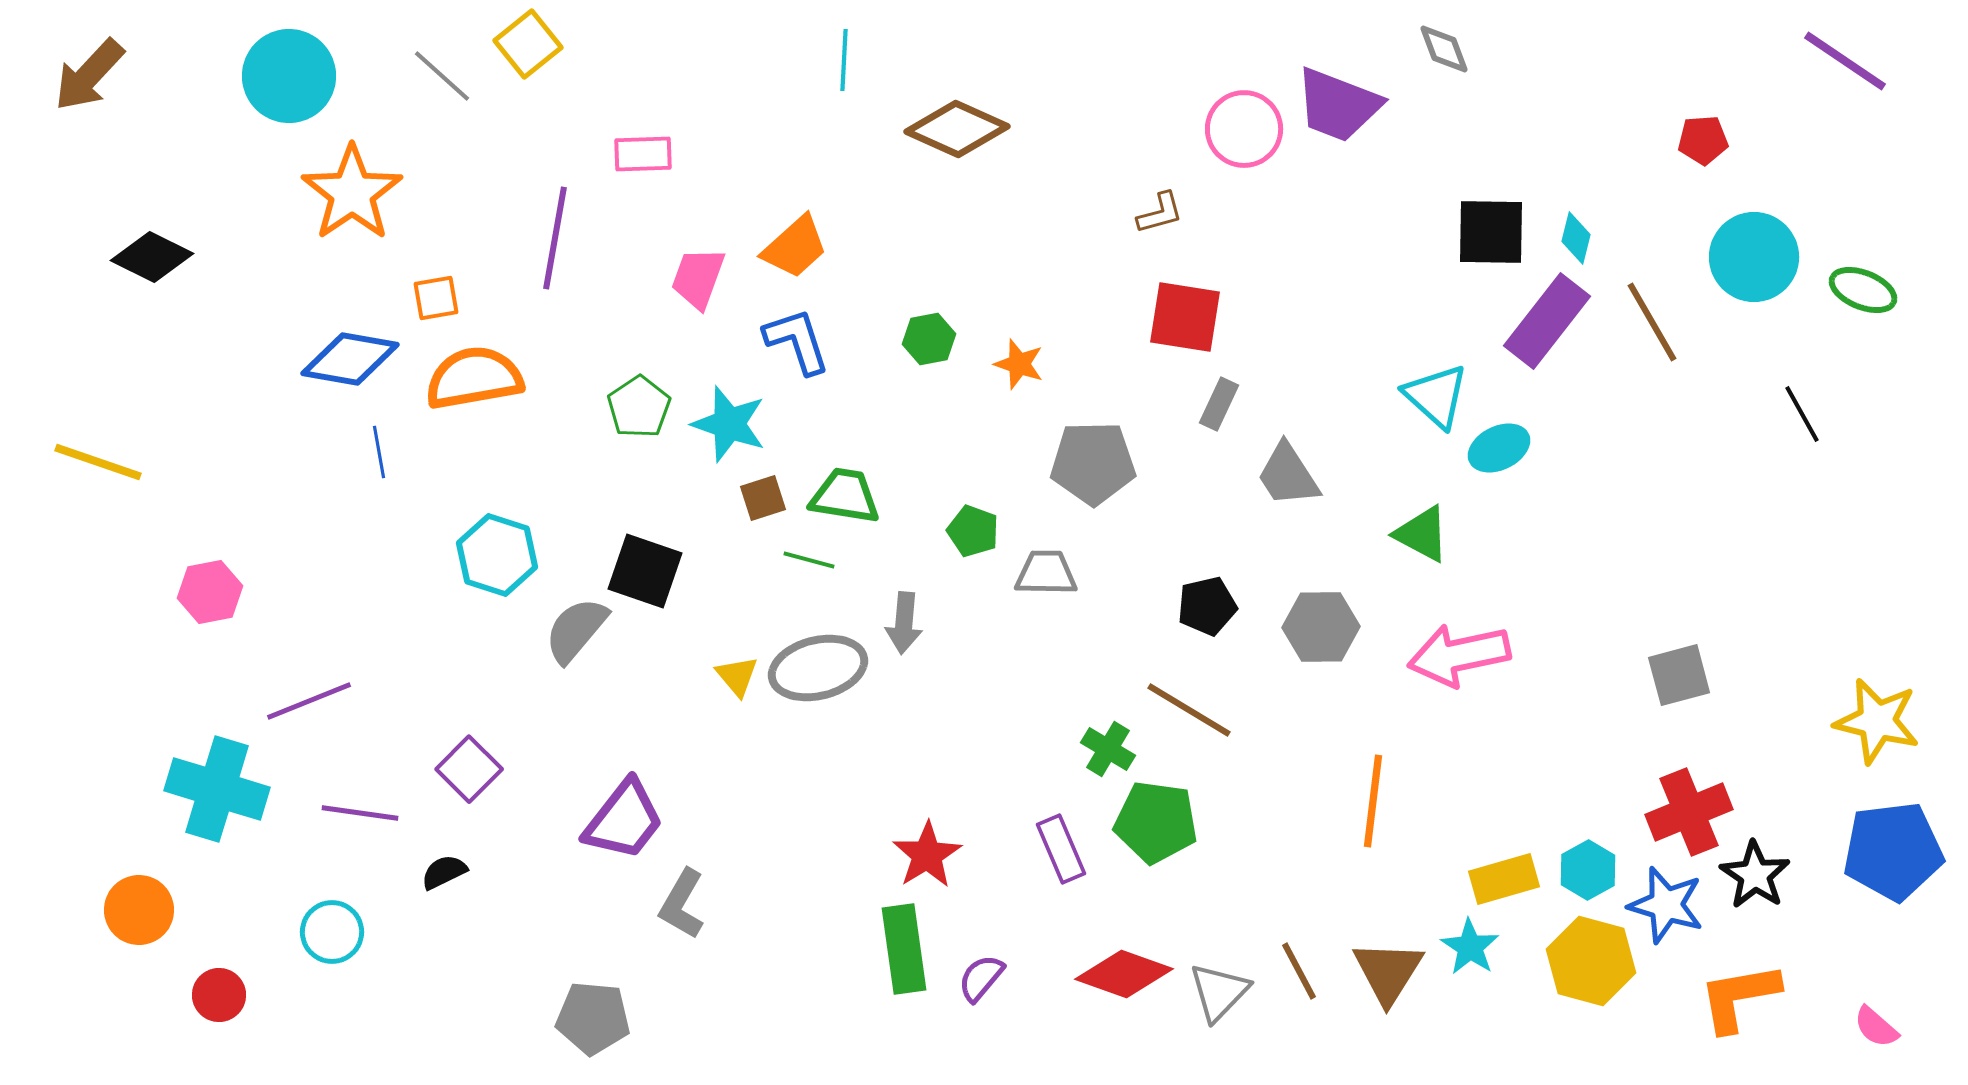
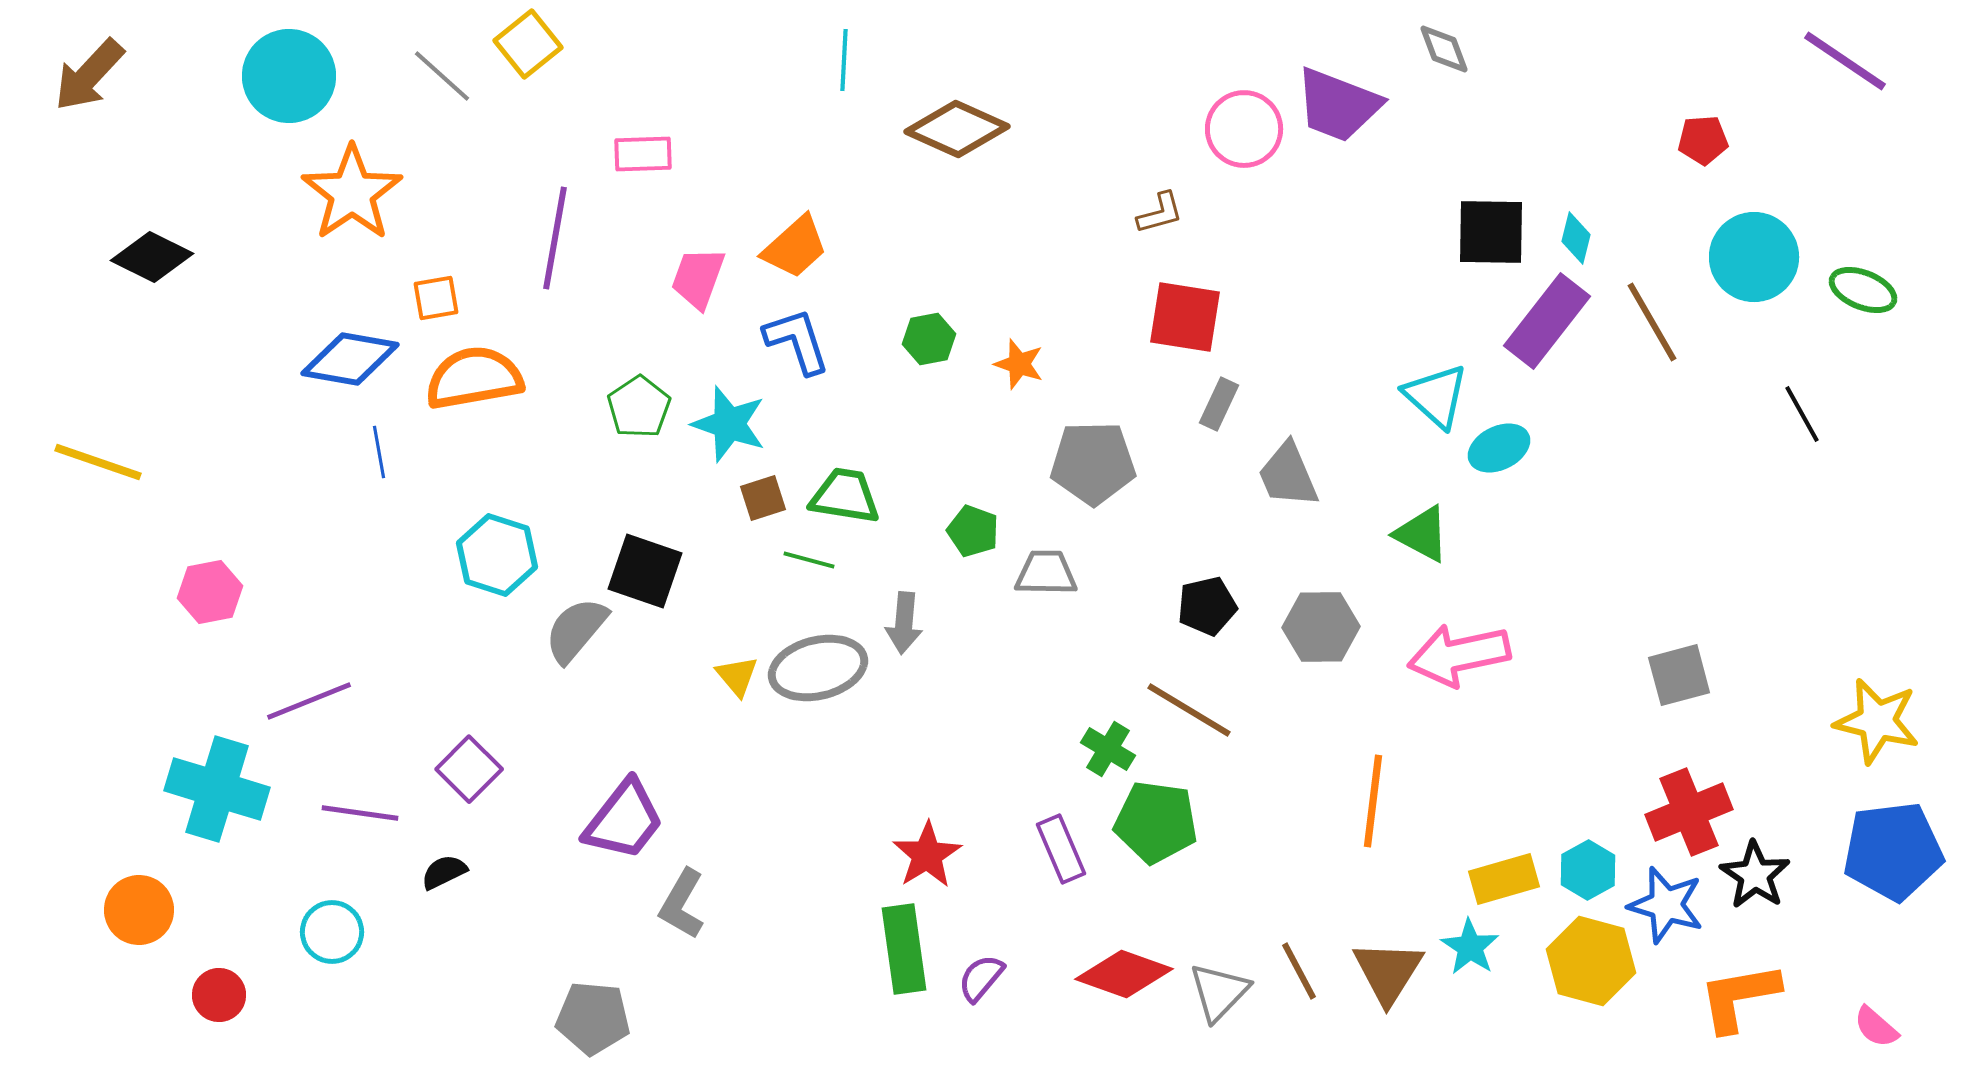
gray trapezoid at (1288, 475): rotated 10 degrees clockwise
